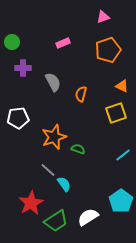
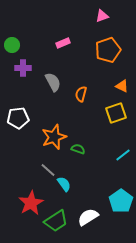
pink triangle: moved 1 px left, 1 px up
green circle: moved 3 px down
